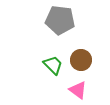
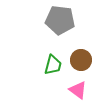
green trapezoid: rotated 60 degrees clockwise
